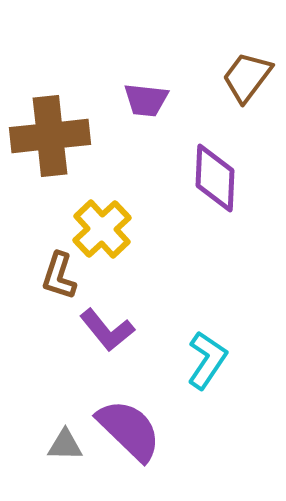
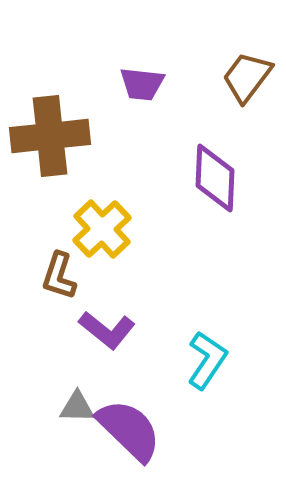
purple trapezoid: moved 4 px left, 16 px up
purple L-shape: rotated 12 degrees counterclockwise
gray triangle: moved 12 px right, 38 px up
